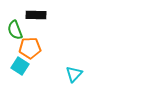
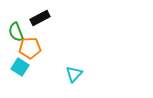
black rectangle: moved 4 px right, 3 px down; rotated 30 degrees counterclockwise
green semicircle: moved 1 px right, 2 px down
cyan square: moved 1 px down
